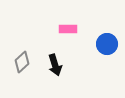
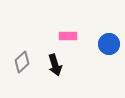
pink rectangle: moved 7 px down
blue circle: moved 2 px right
